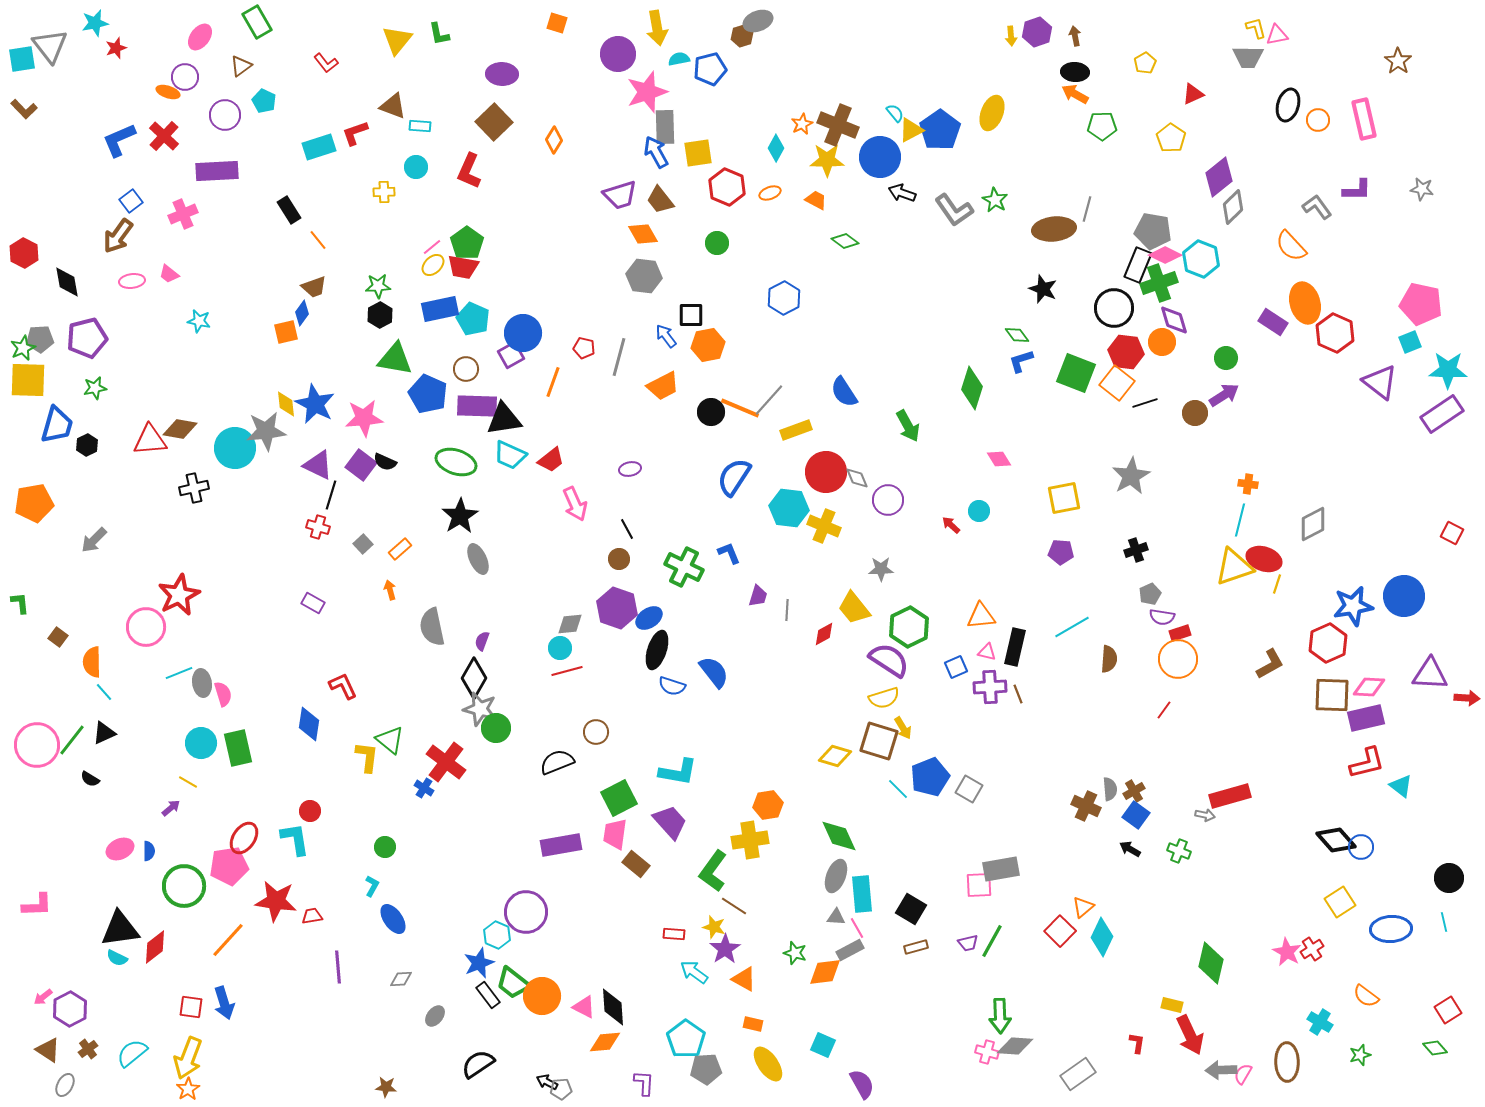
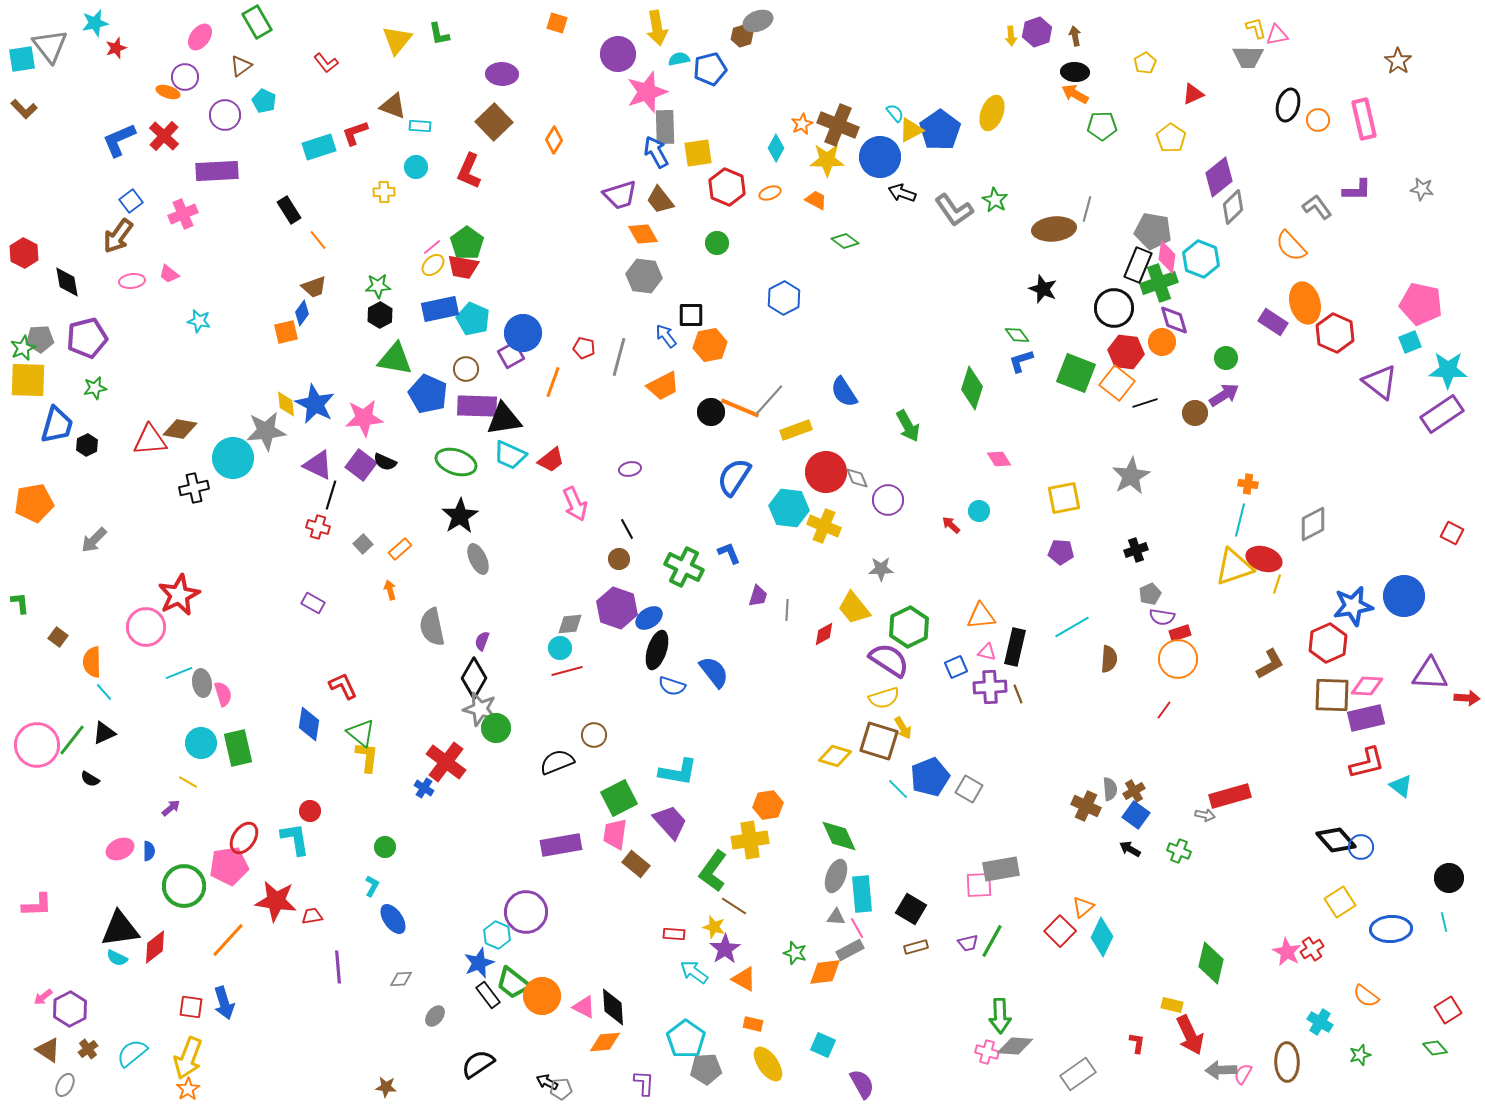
pink diamond at (1165, 255): moved 2 px right, 2 px down; rotated 72 degrees clockwise
orange hexagon at (708, 345): moved 2 px right
cyan circle at (235, 448): moved 2 px left, 10 px down
pink diamond at (1369, 687): moved 2 px left, 1 px up
brown circle at (596, 732): moved 2 px left, 3 px down
green triangle at (390, 740): moved 29 px left, 7 px up
